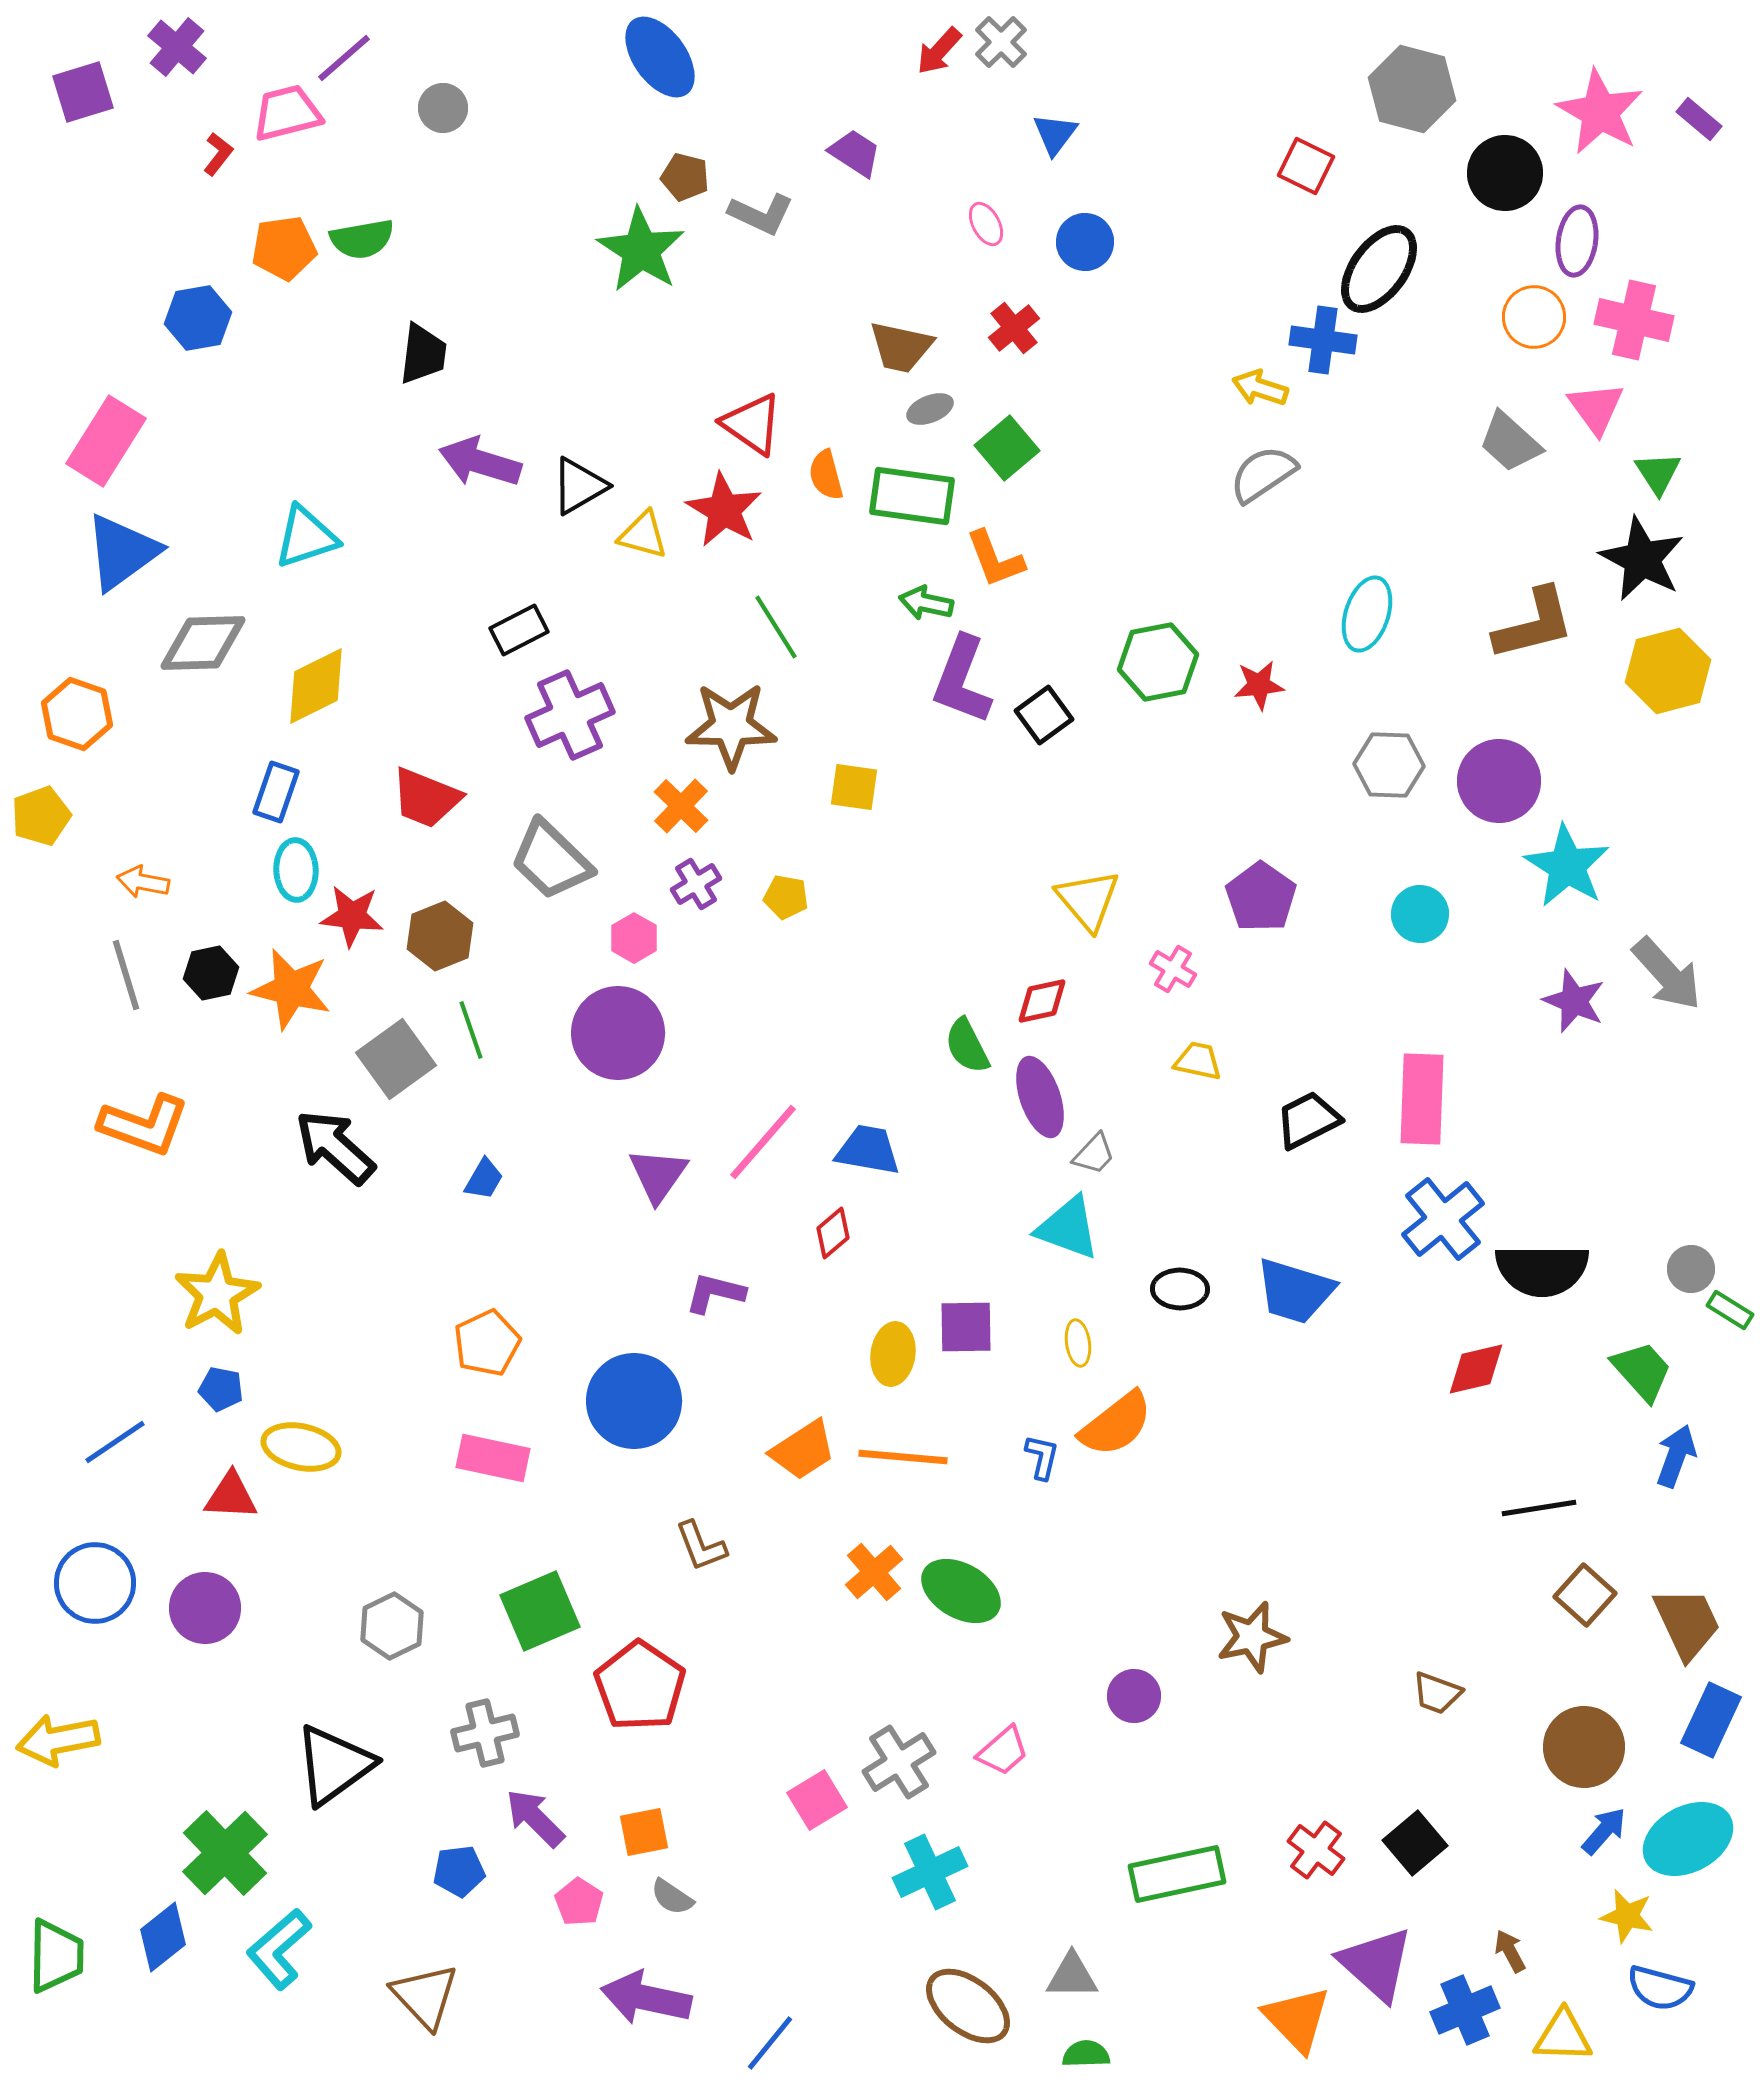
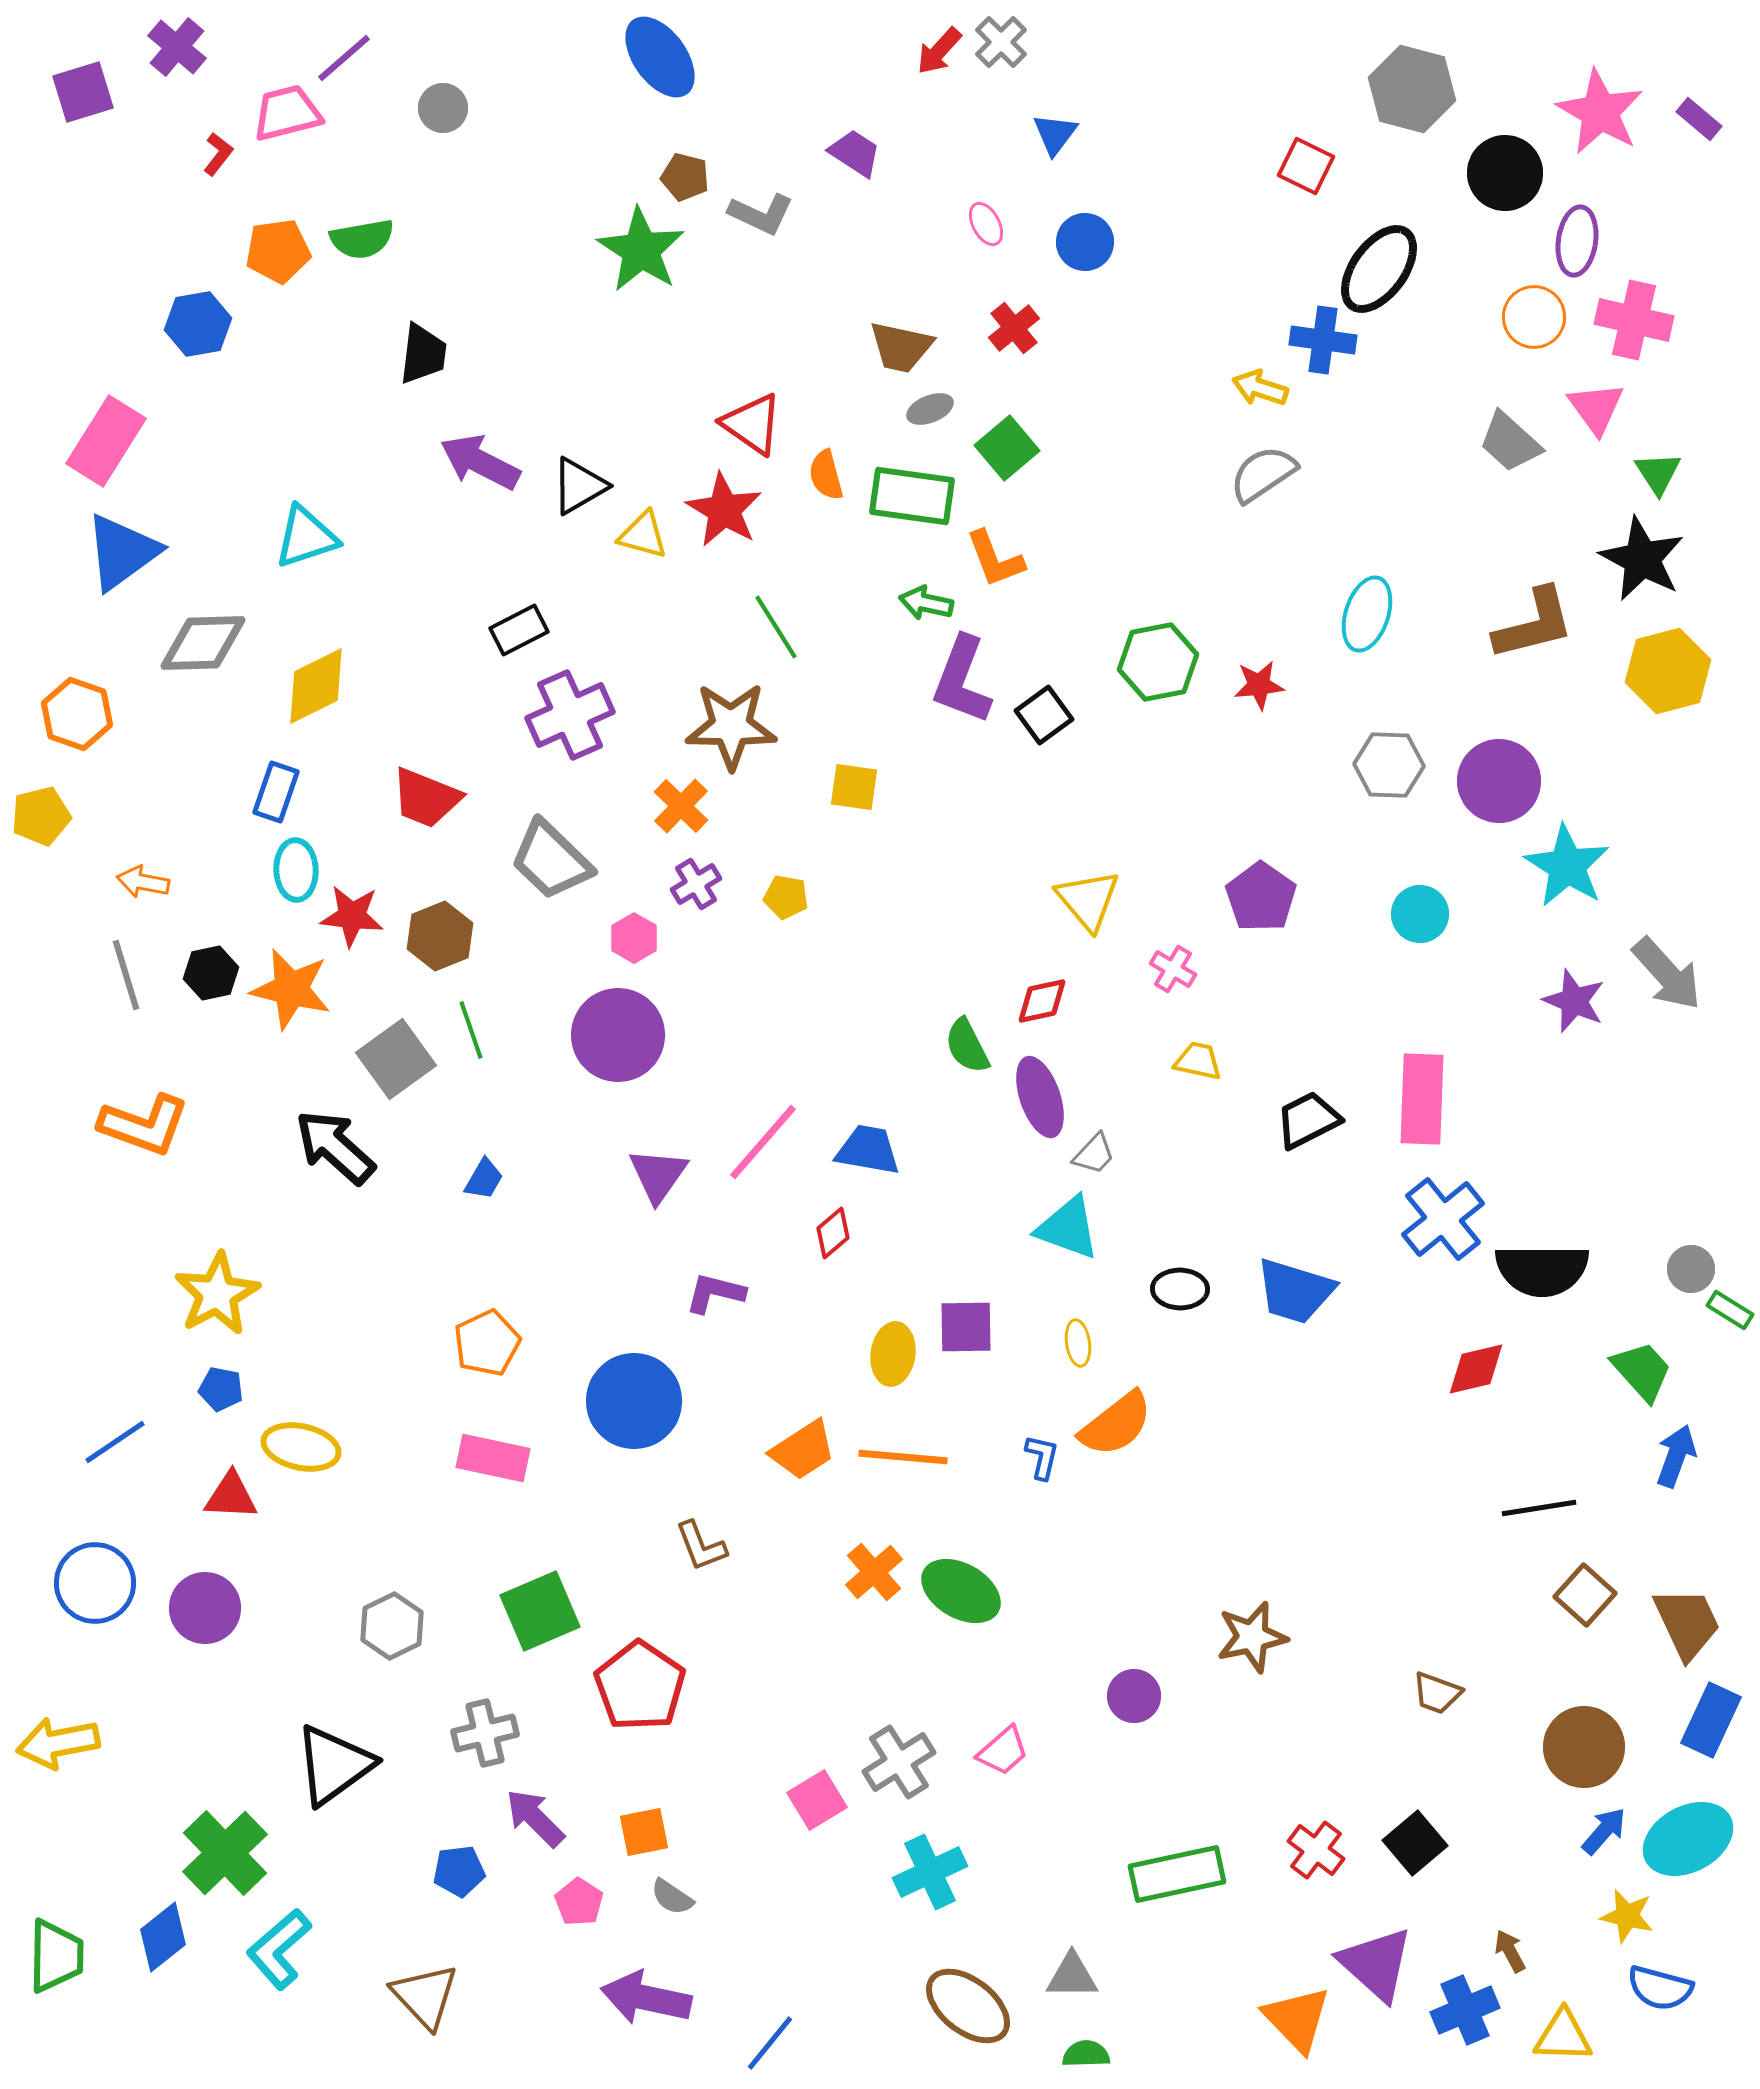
orange pentagon at (284, 248): moved 6 px left, 3 px down
blue hexagon at (198, 318): moved 6 px down
purple arrow at (480, 462): rotated 10 degrees clockwise
yellow pentagon at (41, 816): rotated 6 degrees clockwise
purple circle at (618, 1033): moved 2 px down
yellow arrow at (58, 1740): moved 3 px down
